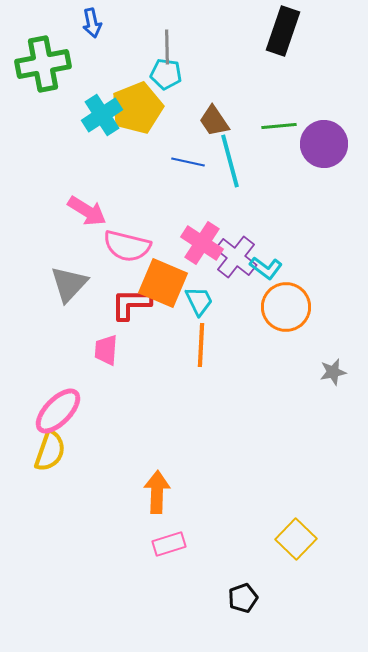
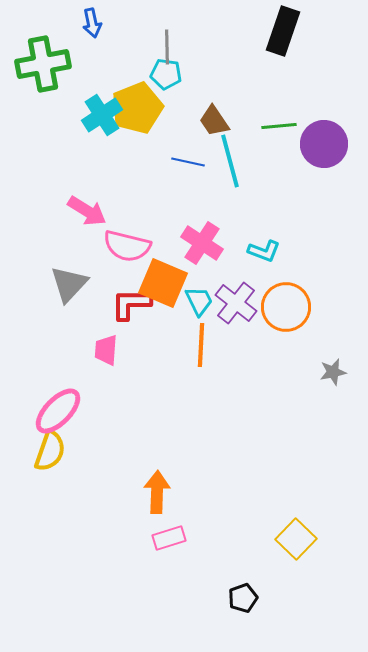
purple cross: moved 46 px down
cyan L-shape: moved 2 px left, 17 px up; rotated 16 degrees counterclockwise
pink rectangle: moved 6 px up
